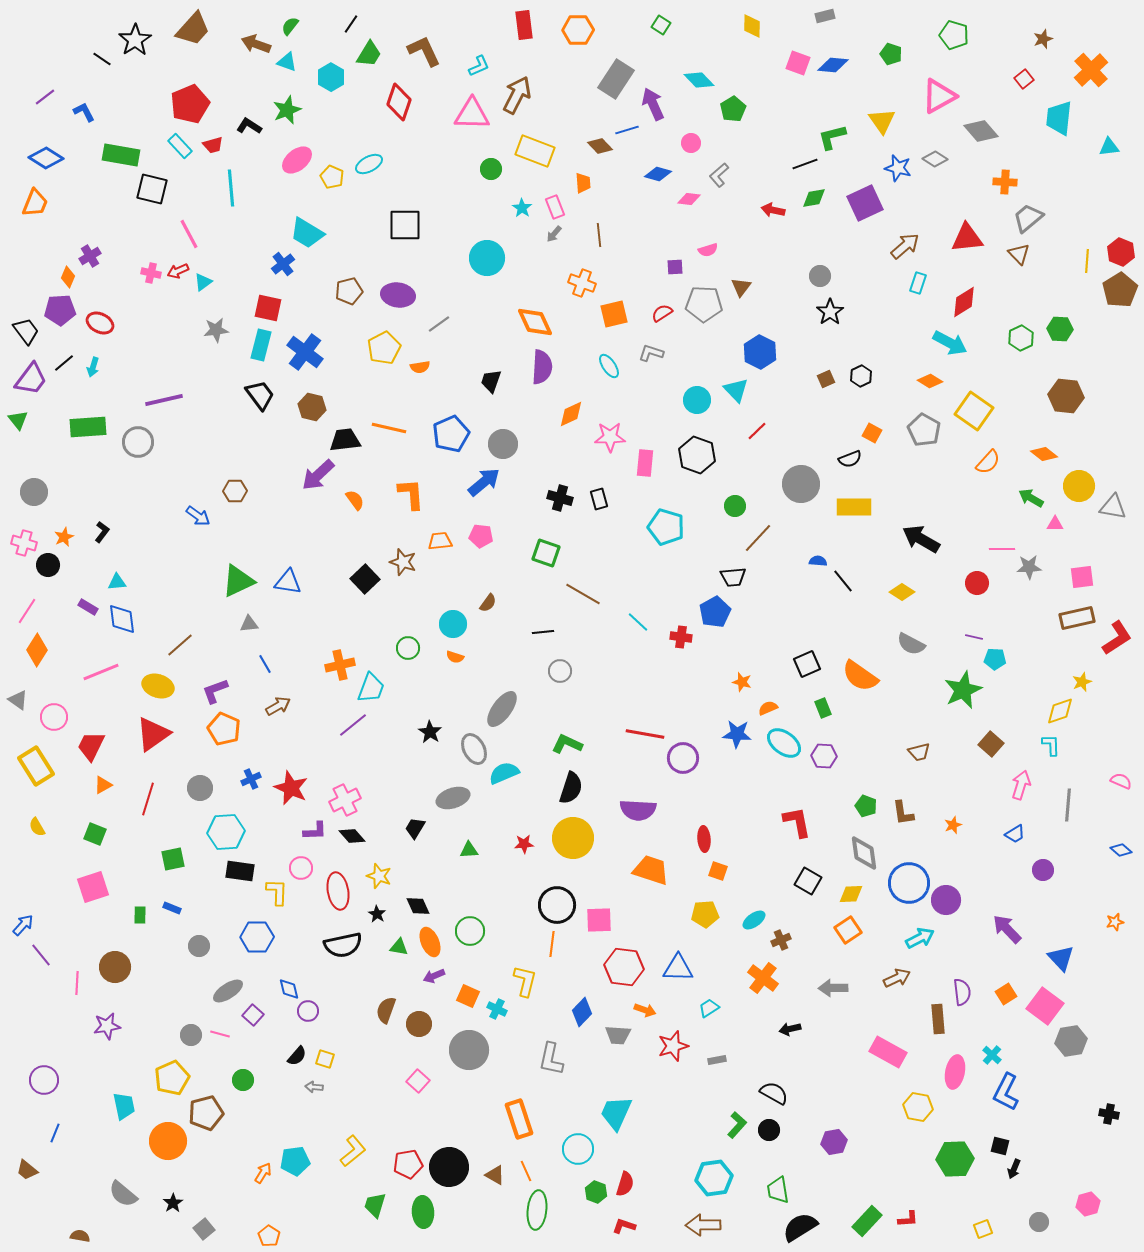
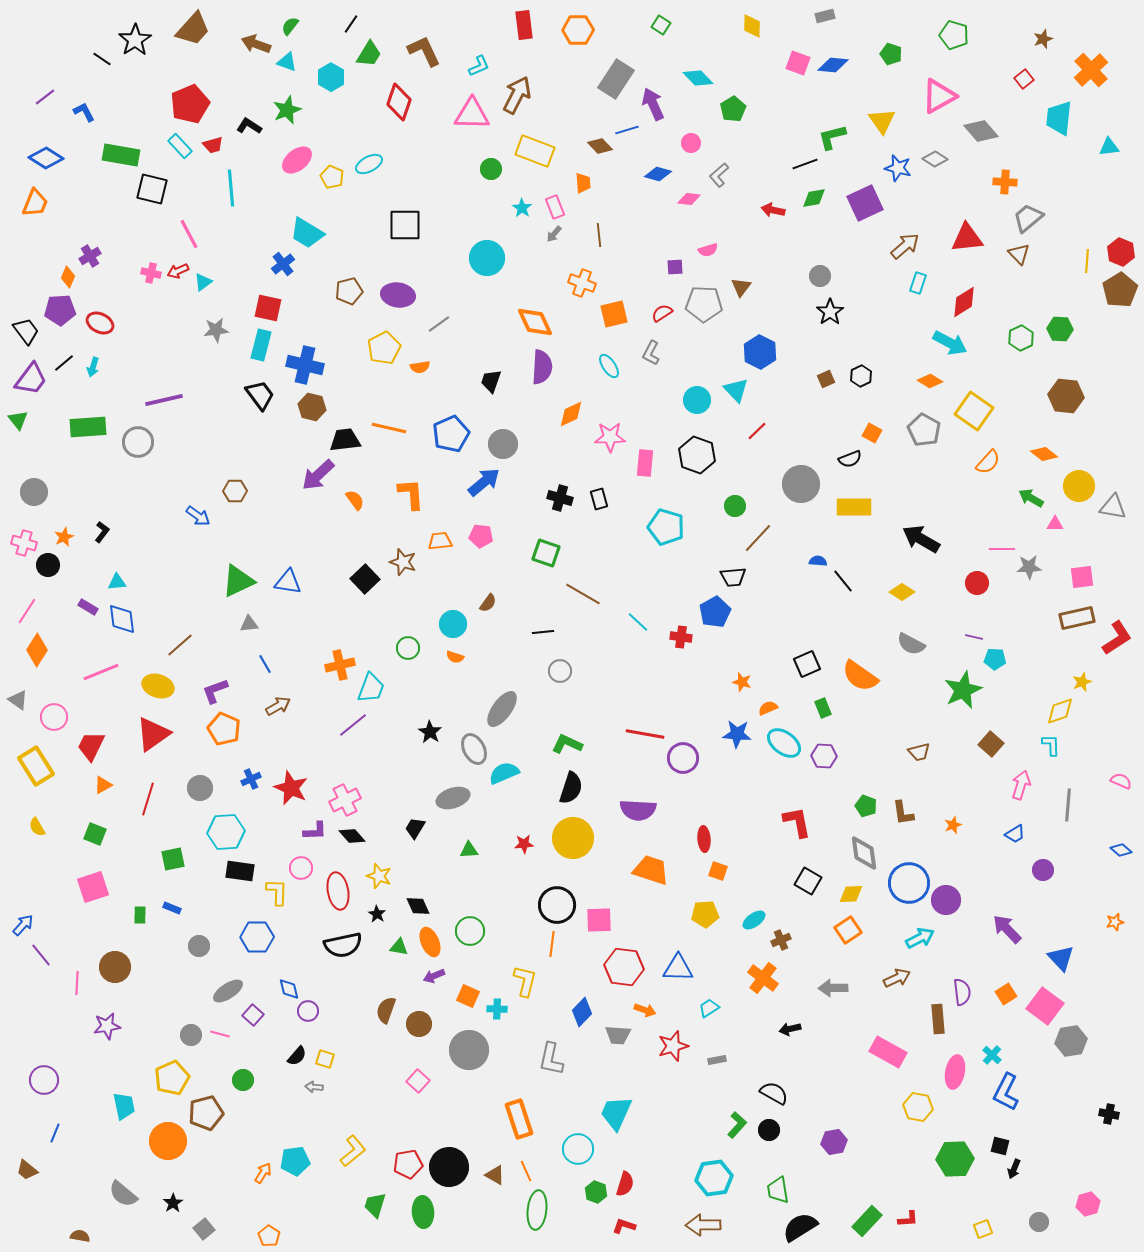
cyan diamond at (699, 80): moved 1 px left, 2 px up
blue cross at (305, 352): moved 13 px down; rotated 24 degrees counterclockwise
gray L-shape at (651, 353): rotated 80 degrees counterclockwise
cyan cross at (497, 1009): rotated 24 degrees counterclockwise
